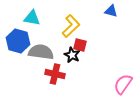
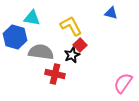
blue triangle: moved 2 px down
yellow L-shape: rotated 75 degrees counterclockwise
blue hexagon: moved 3 px left, 4 px up
red square: rotated 32 degrees clockwise
black star: rotated 21 degrees clockwise
pink semicircle: moved 1 px up
